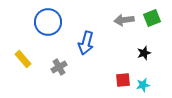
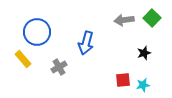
green square: rotated 24 degrees counterclockwise
blue circle: moved 11 px left, 10 px down
